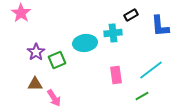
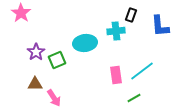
black rectangle: rotated 40 degrees counterclockwise
cyan cross: moved 3 px right, 2 px up
cyan line: moved 9 px left, 1 px down
green line: moved 8 px left, 2 px down
